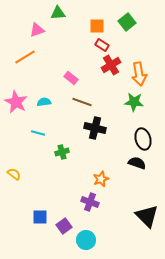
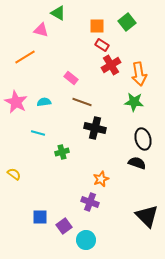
green triangle: rotated 35 degrees clockwise
pink triangle: moved 4 px right; rotated 35 degrees clockwise
